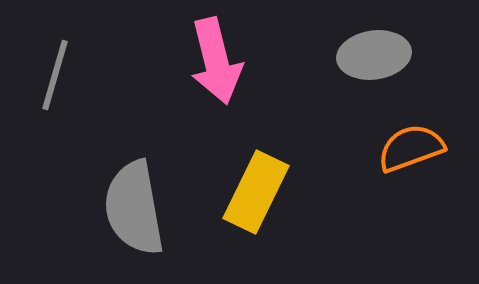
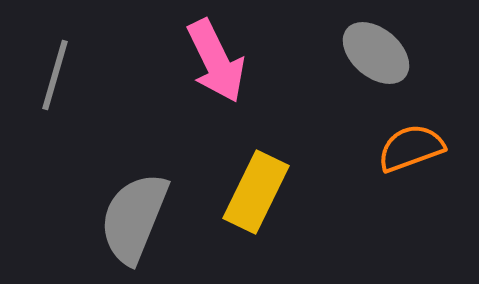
gray ellipse: moved 2 px right, 2 px up; rotated 48 degrees clockwise
pink arrow: rotated 12 degrees counterclockwise
gray semicircle: moved 10 px down; rotated 32 degrees clockwise
